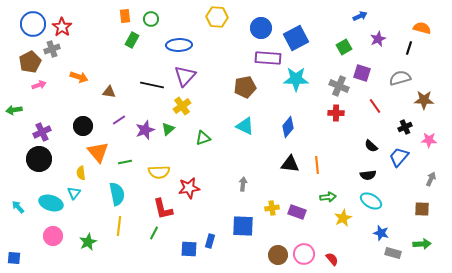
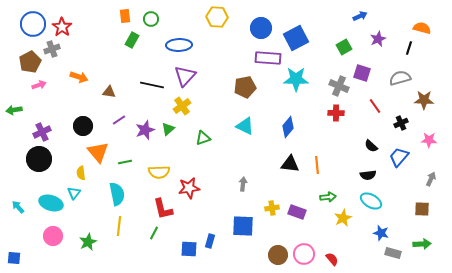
black cross at (405, 127): moved 4 px left, 4 px up
